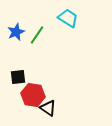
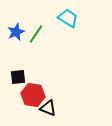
green line: moved 1 px left, 1 px up
black triangle: rotated 12 degrees counterclockwise
